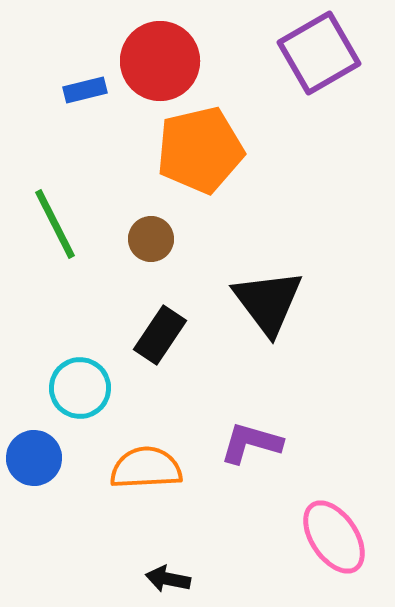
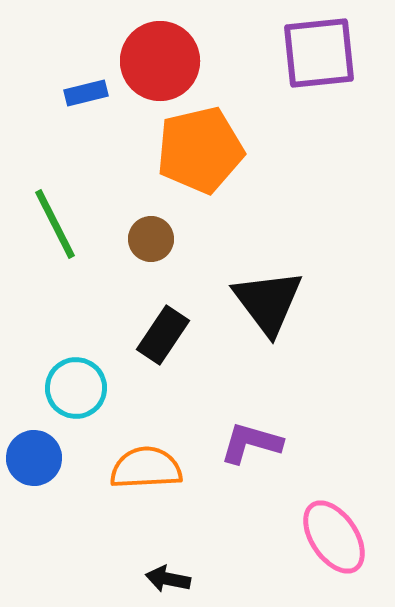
purple square: rotated 24 degrees clockwise
blue rectangle: moved 1 px right, 3 px down
black rectangle: moved 3 px right
cyan circle: moved 4 px left
